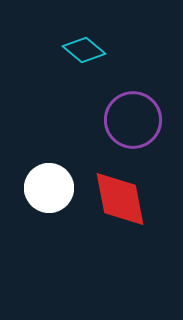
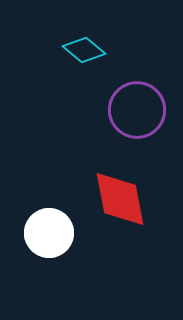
purple circle: moved 4 px right, 10 px up
white circle: moved 45 px down
